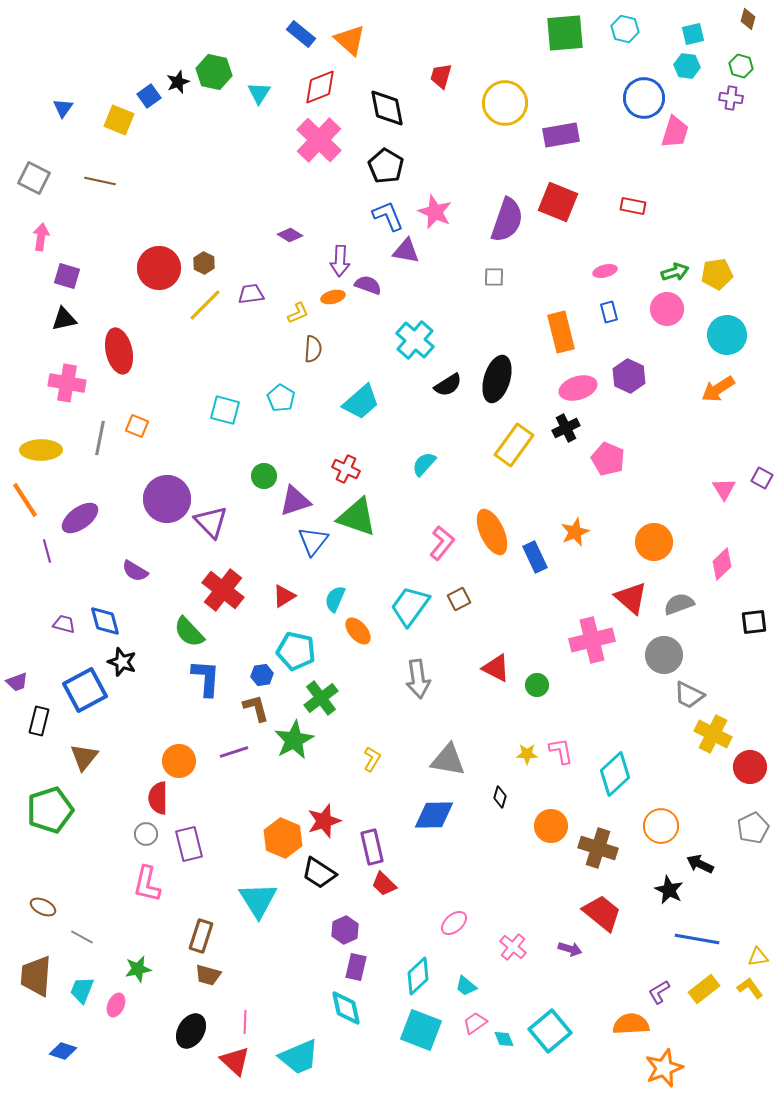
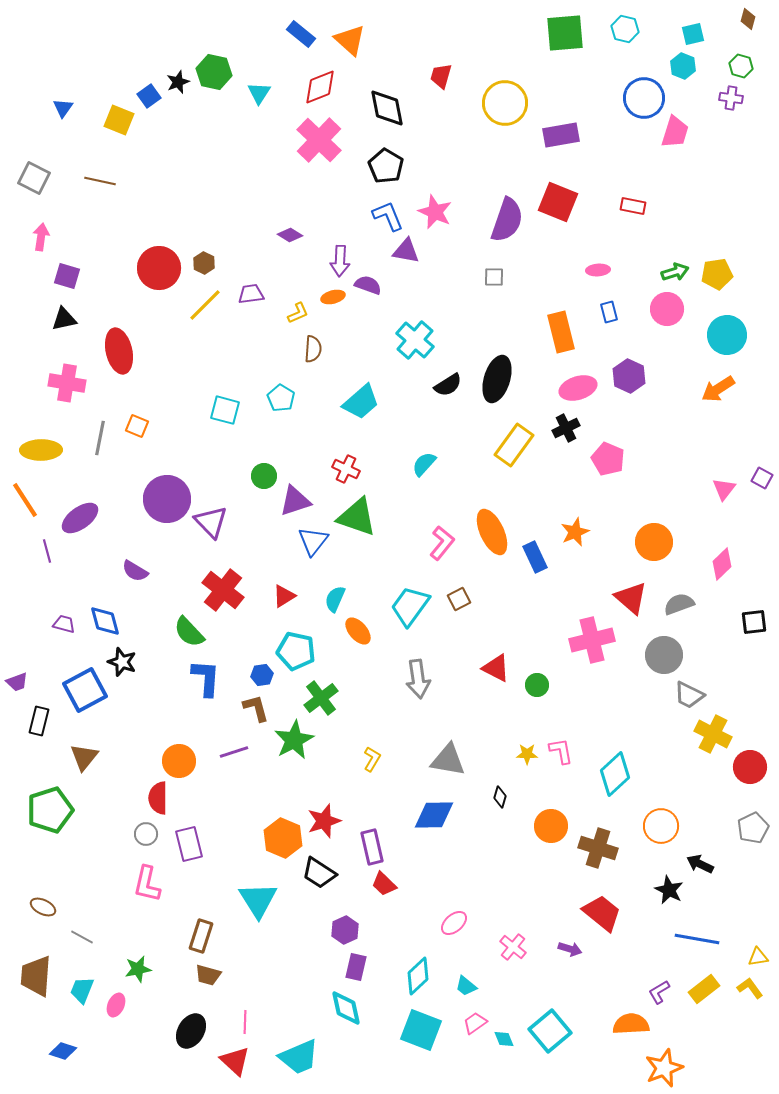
cyan hexagon at (687, 66): moved 4 px left; rotated 15 degrees clockwise
pink ellipse at (605, 271): moved 7 px left, 1 px up; rotated 10 degrees clockwise
pink triangle at (724, 489): rotated 10 degrees clockwise
